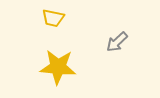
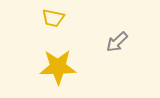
yellow star: rotated 6 degrees counterclockwise
